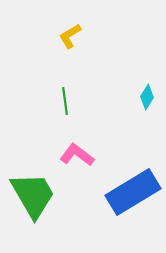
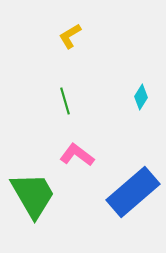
cyan diamond: moved 6 px left
green line: rotated 8 degrees counterclockwise
blue rectangle: rotated 10 degrees counterclockwise
